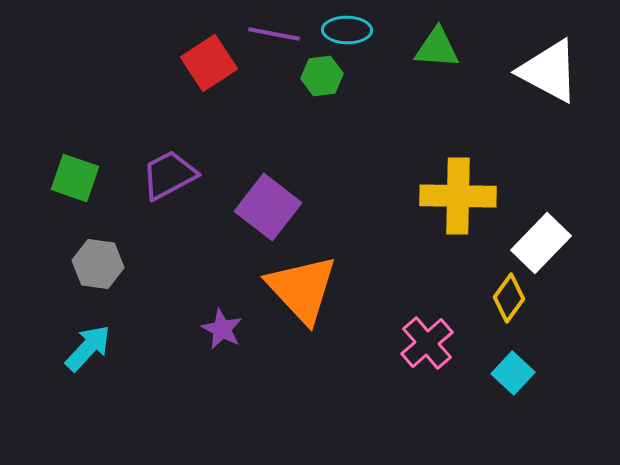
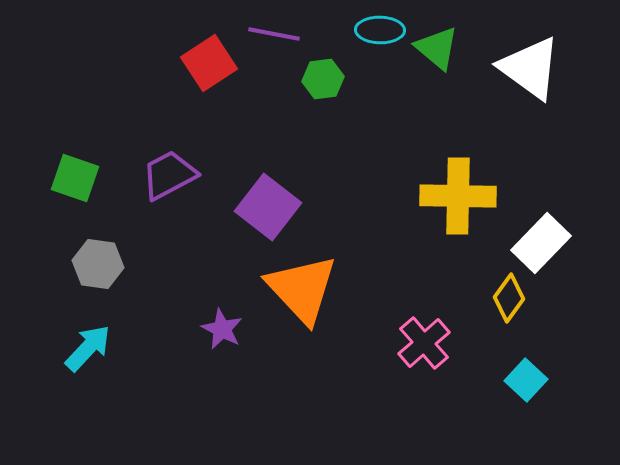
cyan ellipse: moved 33 px right
green triangle: rotated 36 degrees clockwise
white triangle: moved 19 px left, 3 px up; rotated 8 degrees clockwise
green hexagon: moved 1 px right, 3 px down
pink cross: moved 3 px left
cyan square: moved 13 px right, 7 px down
